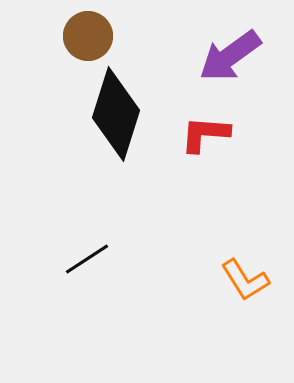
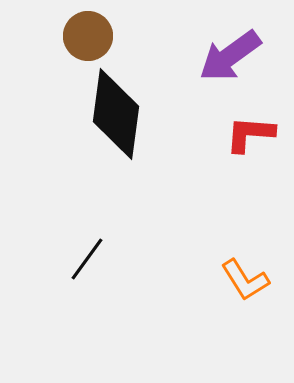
black diamond: rotated 10 degrees counterclockwise
red L-shape: moved 45 px right
black line: rotated 21 degrees counterclockwise
